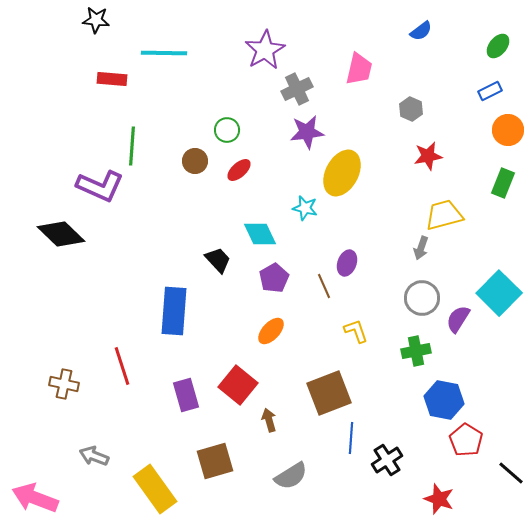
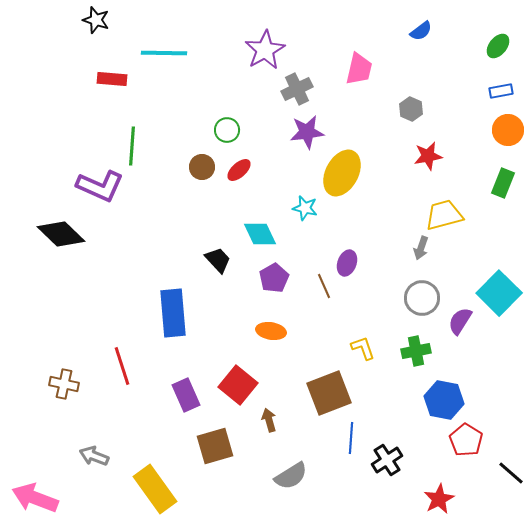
black star at (96, 20): rotated 12 degrees clockwise
blue rectangle at (490, 91): moved 11 px right; rotated 15 degrees clockwise
brown circle at (195, 161): moved 7 px right, 6 px down
blue rectangle at (174, 311): moved 1 px left, 2 px down; rotated 9 degrees counterclockwise
purple semicircle at (458, 319): moved 2 px right, 2 px down
orange ellipse at (271, 331): rotated 56 degrees clockwise
yellow L-shape at (356, 331): moved 7 px right, 17 px down
purple rectangle at (186, 395): rotated 8 degrees counterclockwise
brown square at (215, 461): moved 15 px up
red star at (439, 499): rotated 24 degrees clockwise
